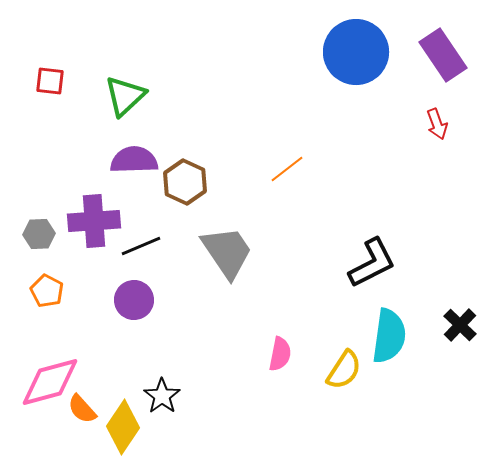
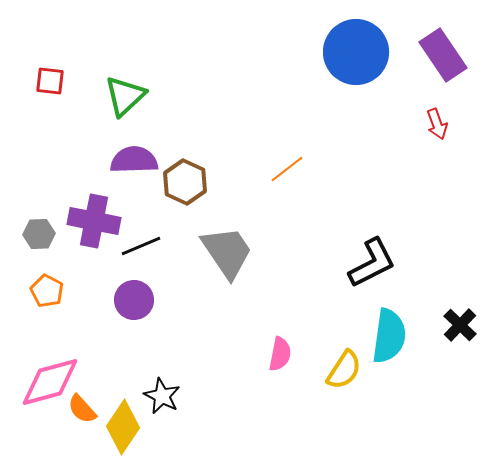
purple cross: rotated 15 degrees clockwise
black star: rotated 9 degrees counterclockwise
